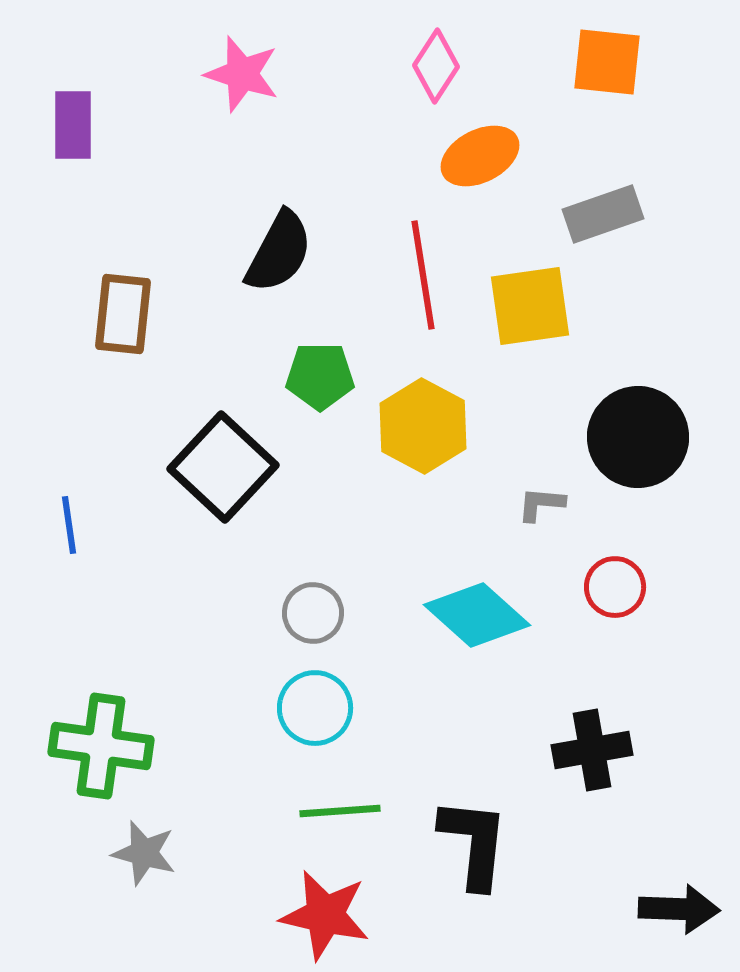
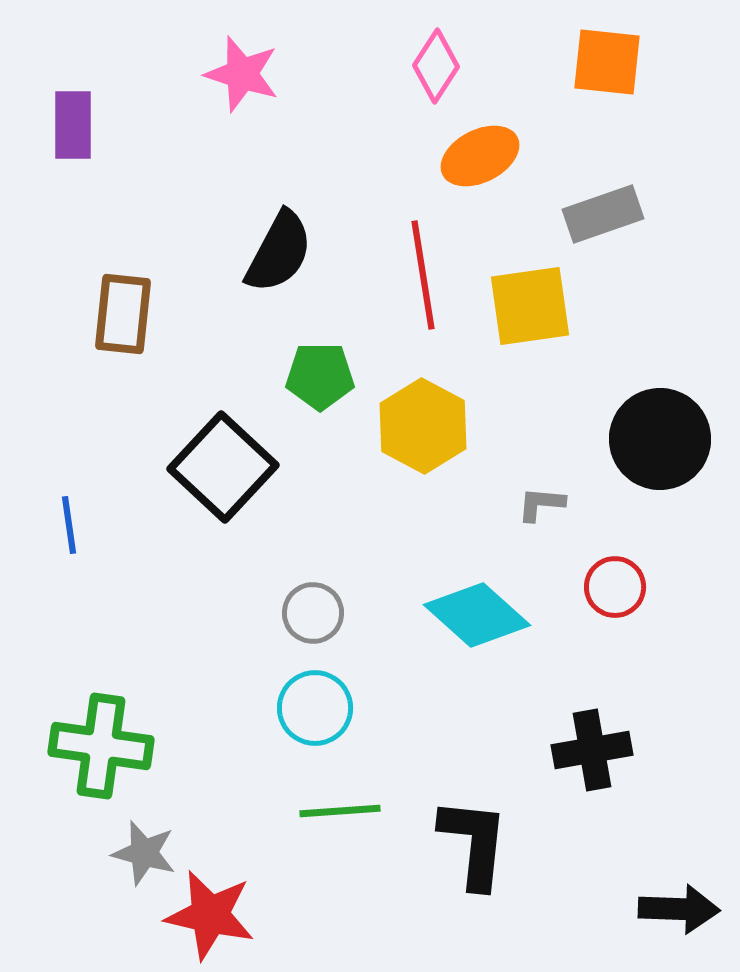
black circle: moved 22 px right, 2 px down
red star: moved 115 px left
